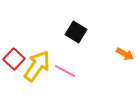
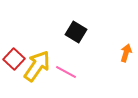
orange arrow: moved 1 px right, 1 px up; rotated 102 degrees counterclockwise
pink line: moved 1 px right, 1 px down
